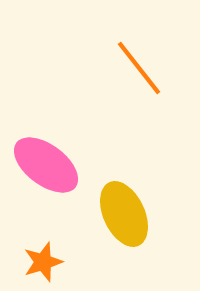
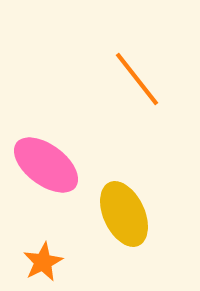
orange line: moved 2 px left, 11 px down
orange star: rotated 9 degrees counterclockwise
